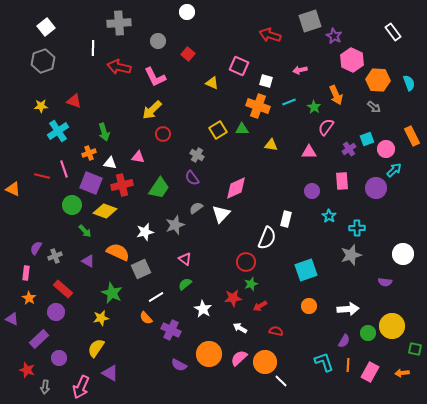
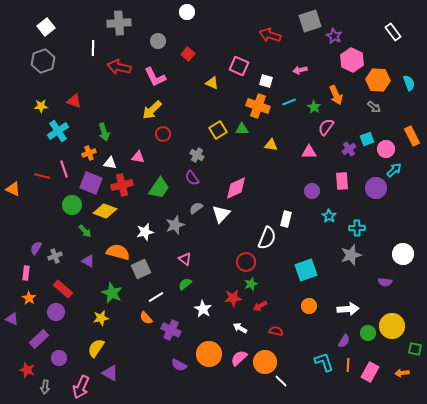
orange semicircle at (118, 252): rotated 10 degrees counterclockwise
